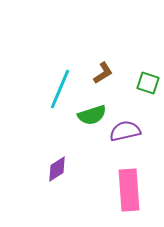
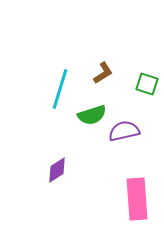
green square: moved 1 px left, 1 px down
cyan line: rotated 6 degrees counterclockwise
purple semicircle: moved 1 px left
purple diamond: moved 1 px down
pink rectangle: moved 8 px right, 9 px down
